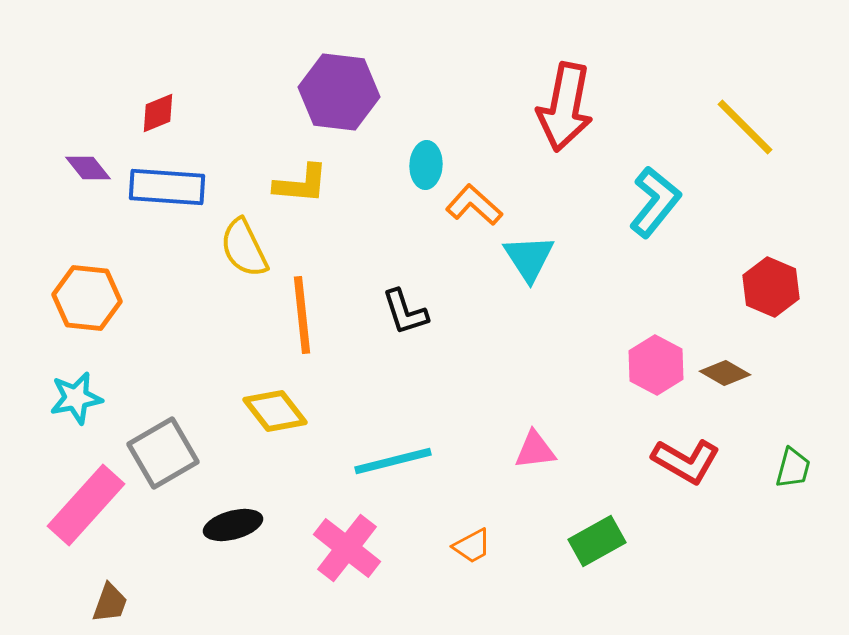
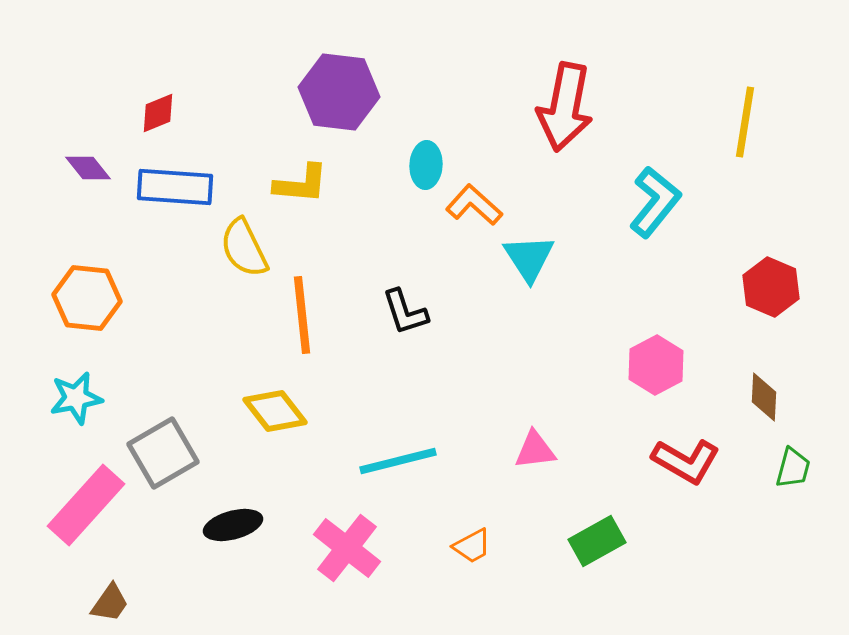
yellow line: moved 5 px up; rotated 54 degrees clockwise
blue rectangle: moved 8 px right
pink hexagon: rotated 4 degrees clockwise
brown diamond: moved 39 px right, 24 px down; rotated 63 degrees clockwise
cyan line: moved 5 px right
brown trapezoid: rotated 15 degrees clockwise
